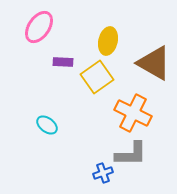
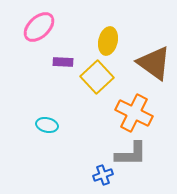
pink ellipse: rotated 12 degrees clockwise
brown triangle: rotated 6 degrees clockwise
yellow square: rotated 8 degrees counterclockwise
orange cross: moved 1 px right
cyan ellipse: rotated 25 degrees counterclockwise
blue cross: moved 2 px down
